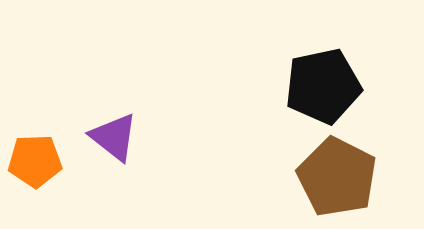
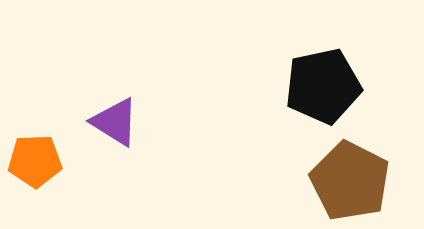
purple triangle: moved 1 px right, 15 px up; rotated 6 degrees counterclockwise
brown pentagon: moved 13 px right, 4 px down
